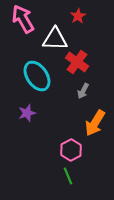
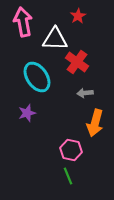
pink arrow: moved 3 px down; rotated 20 degrees clockwise
cyan ellipse: moved 1 px down
gray arrow: moved 2 px right, 2 px down; rotated 56 degrees clockwise
orange arrow: rotated 16 degrees counterclockwise
pink hexagon: rotated 20 degrees counterclockwise
